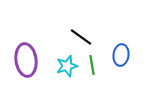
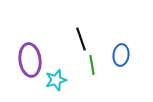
black line: moved 2 px down; rotated 35 degrees clockwise
purple ellipse: moved 4 px right
cyan star: moved 11 px left, 14 px down
